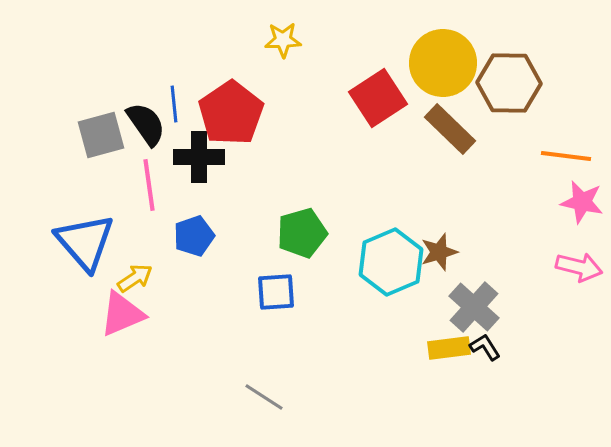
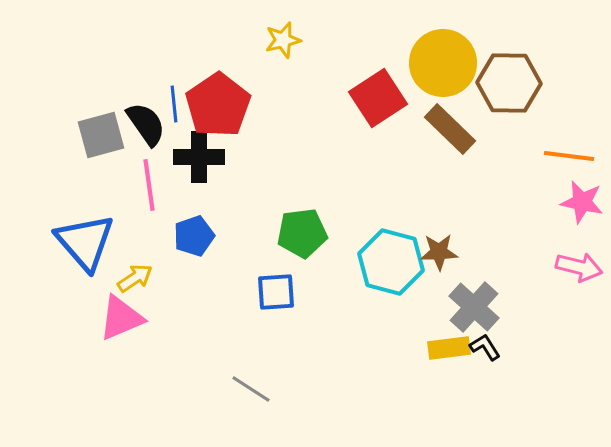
yellow star: rotated 12 degrees counterclockwise
red pentagon: moved 13 px left, 8 px up
orange line: moved 3 px right
green pentagon: rotated 9 degrees clockwise
brown star: rotated 15 degrees clockwise
cyan hexagon: rotated 22 degrees counterclockwise
pink triangle: moved 1 px left, 4 px down
gray line: moved 13 px left, 8 px up
